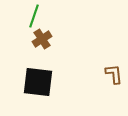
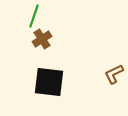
brown L-shape: rotated 110 degrees counterclockwise
black square: moved 11 px right
